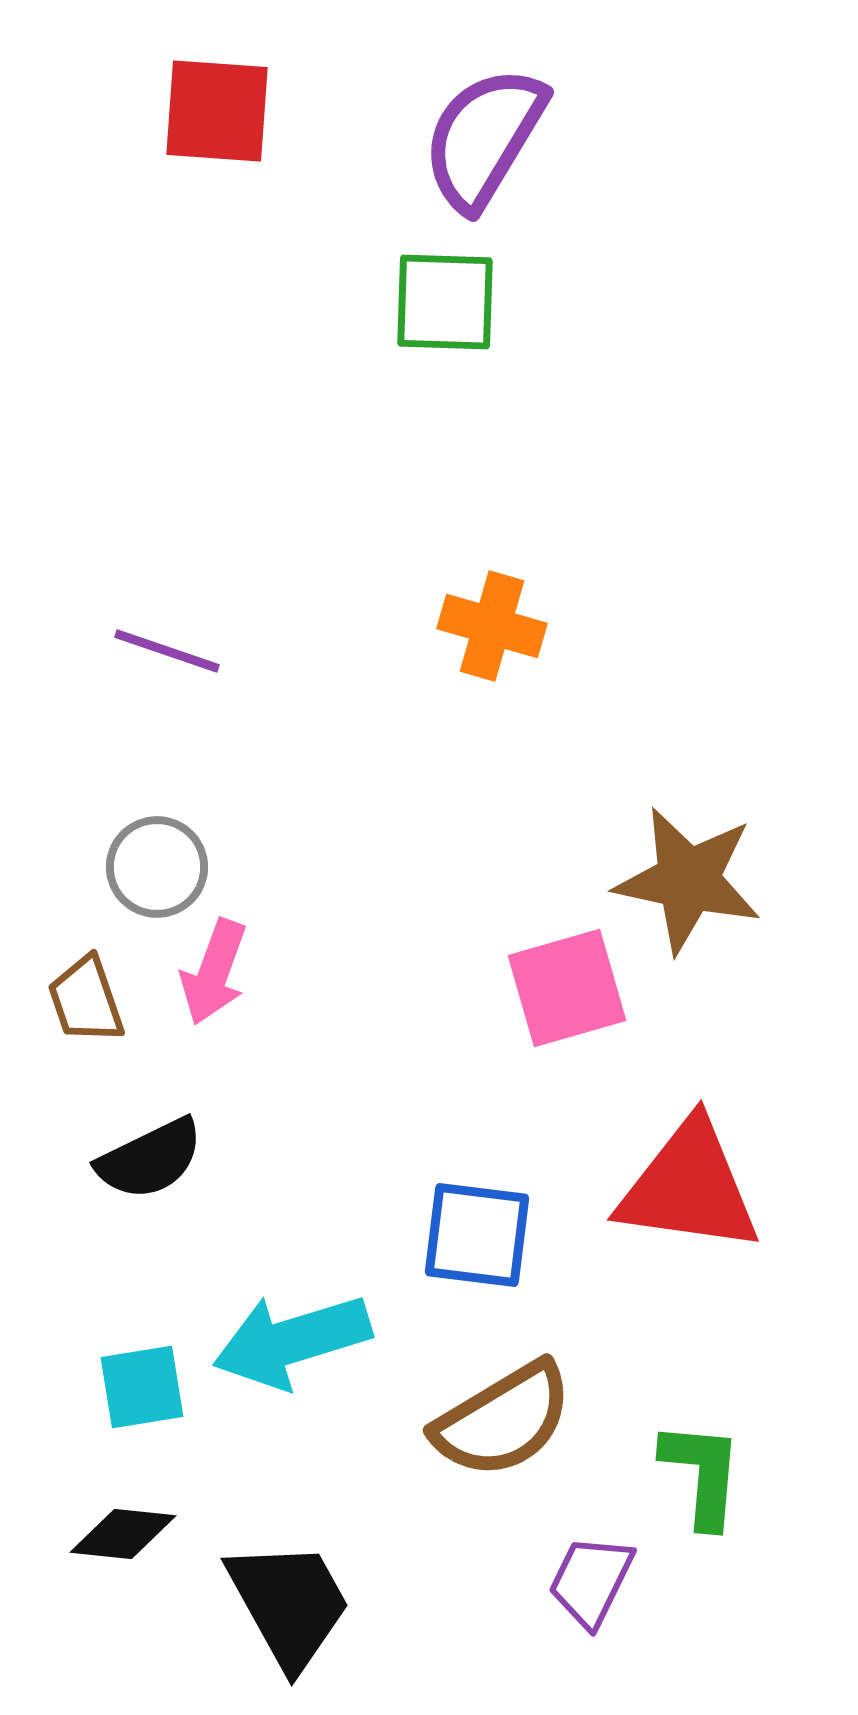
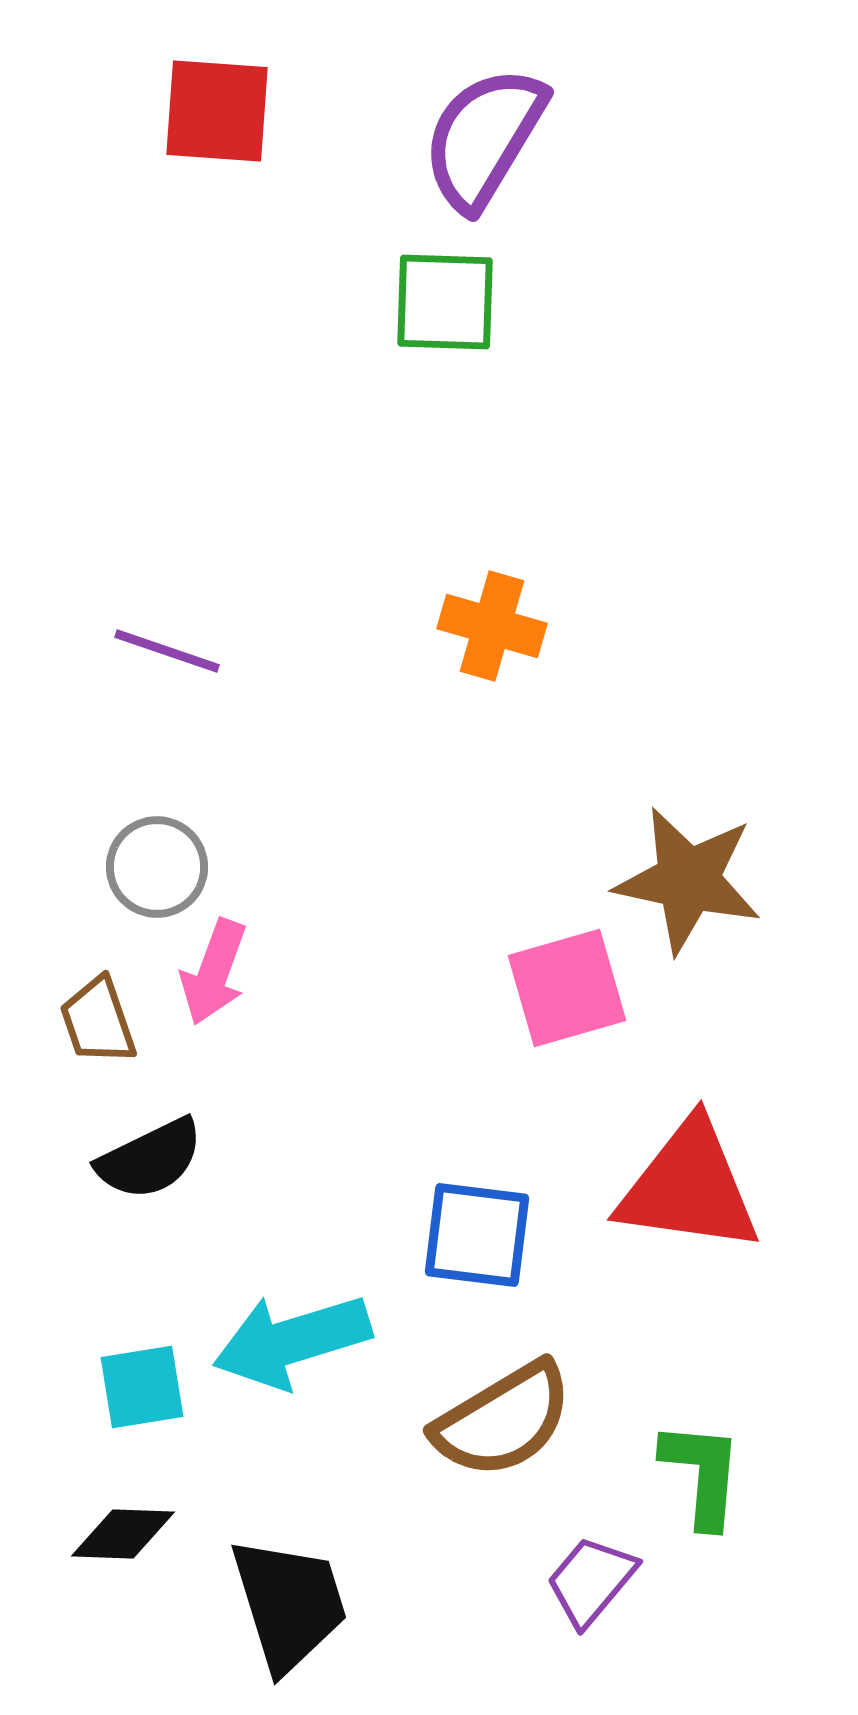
brown trapezoid: moved 12 px right, 21 px down
black diamond: rotated 4 degrees counterclockwise
purple trapezoid: rotated 14 degrees clockwise
black trapezoid: rotated 12 degrees clockwise
